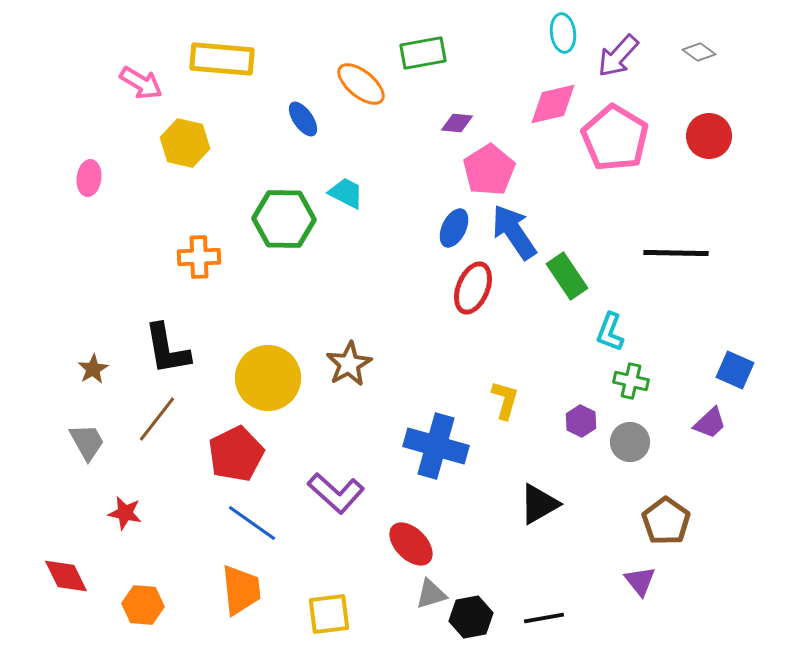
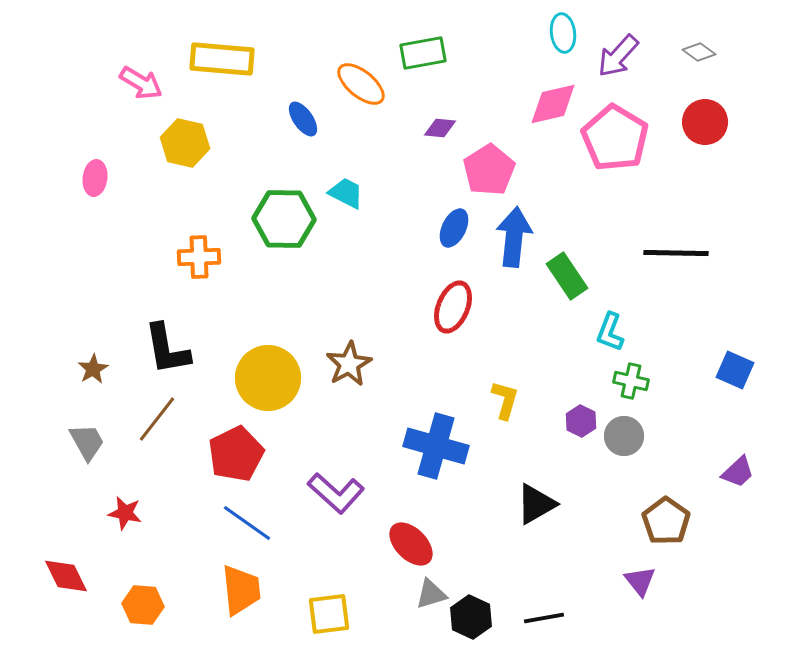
purple diamond at (457, 123): moved 17 px left, 5 px down
red circle at (709, 136): moved 4 px left, 14 px up
pink ellipse at (89, 178): moved 6 px right
blue arrow at (514, 232): moved 5 px down; rotated 40 degrees clockwise
red ellipse at (473, 288): moved 20 px left, 19 px down
purple trapezoid at (710, 423): moved 28 px right, 49 px down
gray circle at (630, 442): moved 6 px left, 6 px up
black triangle at (539, 504): moved 3 px left
blue line at (252, 523): moved 5 px left
black hexagon at (471, 617): rotated 24 degrees counterclockwise
